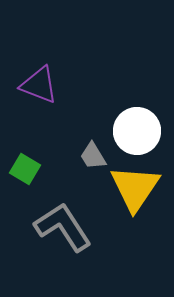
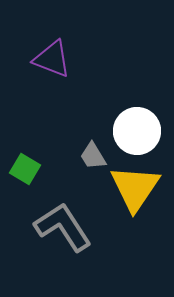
purple triangle: moved 13 px right, 26 px up
